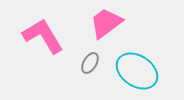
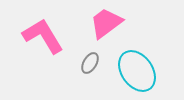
cyan ellipse: rotated 21 degrees clockwise
